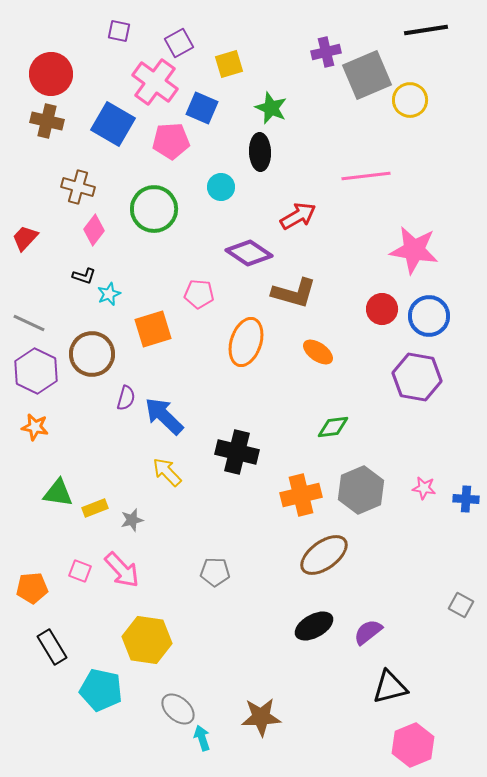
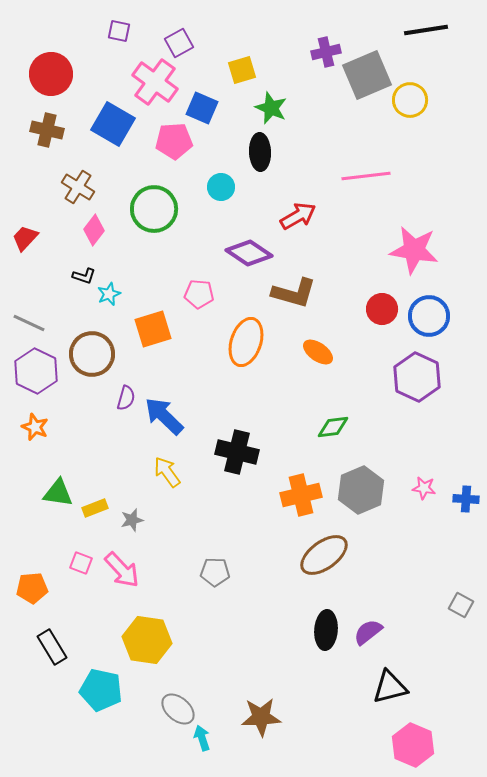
yellow square at (229, 64): moved 13 px right, 6 px down
brown cross at (47, 121): moved 9 px down
pink pentagon at (171, 141): moved 3 px right
brown cross at (78, 187): rotated 16 degrees clockwise
purple hexagon at (417, 377): rotated 15 degrees clockwise
orange star at (35, 427): rotated 12 degrees clockwise
yellow arrow at (167, 472): rotated 8 degrees clockwise
pink square at (80, 571): moved 1 px right, 8 px up
black ellipse at (314, 626): moved 12 px right, 4 px down; rotated 57 degrees counterclockwise
pink hexagon at (413, 745): rotated 15 degrees counterclockwise
